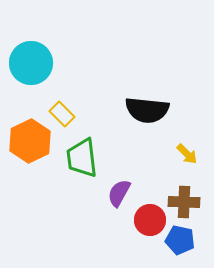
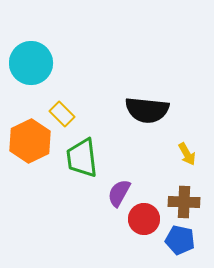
yellow arrow: rotated 15 degrees clockwise
red circle: moved 6 px left, 1 px up
